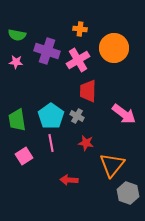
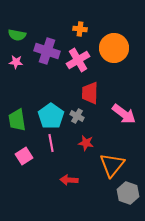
red trapezoid: moved 2 px right, 2 px down
